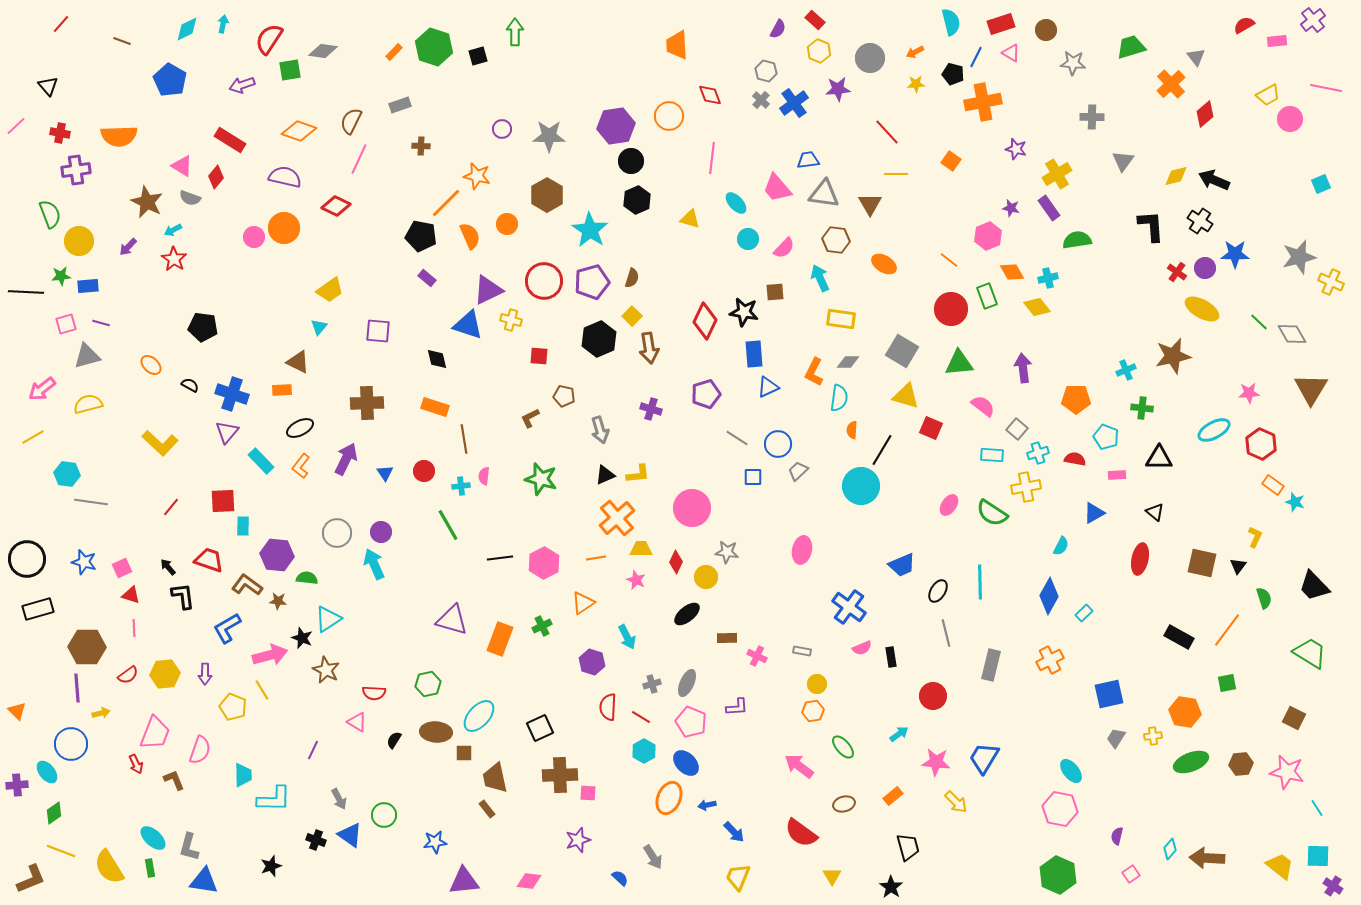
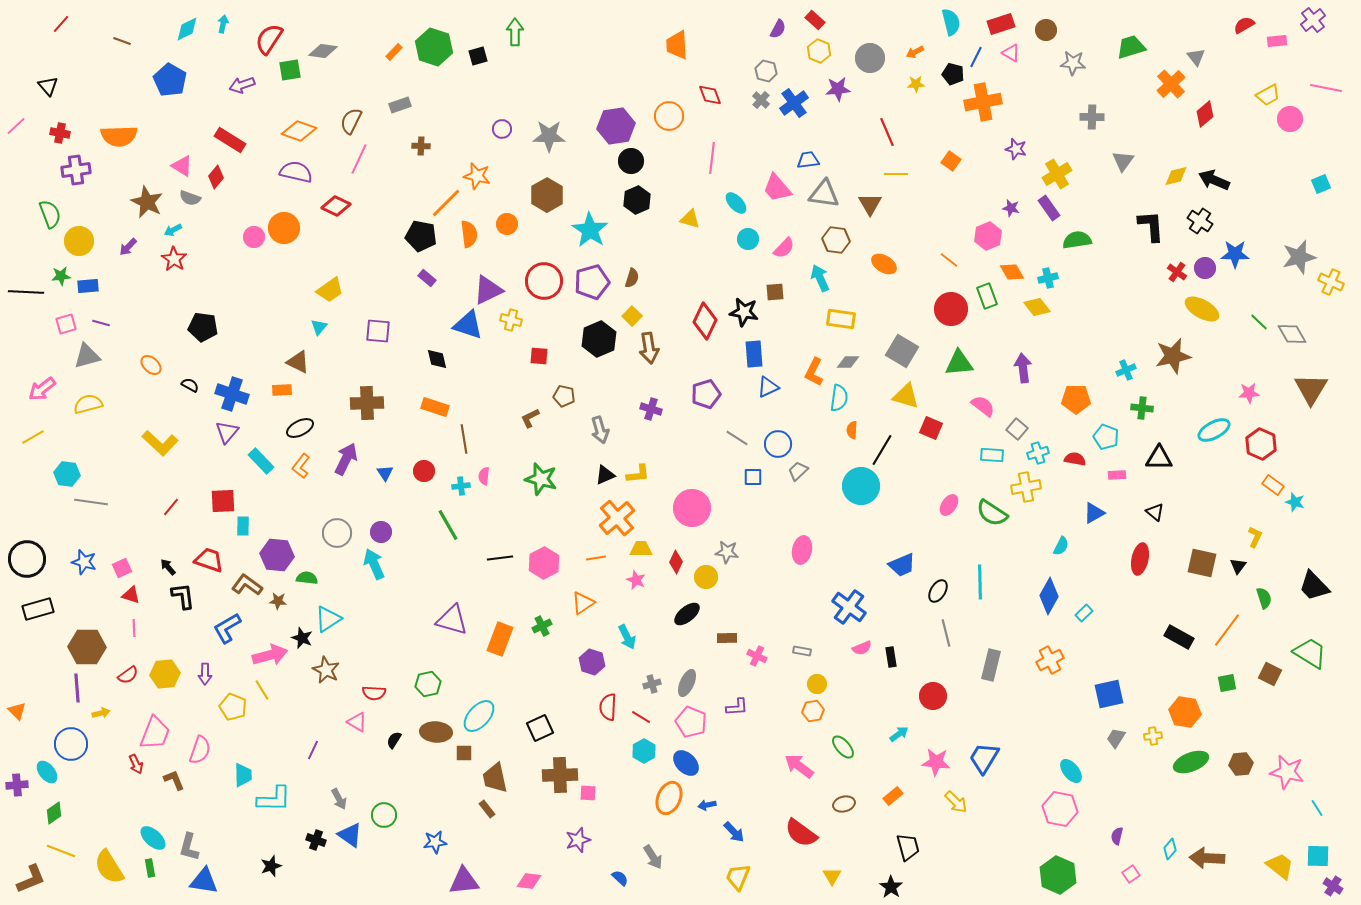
red line at (887, 132): rotated 20 degrees clockwise
purple semicircle at (285, 177): moved 11 px right, 5 px up
orange semicircle at (470, 236): moved 1 px left, 2 px up; rotated 16 degrees clockwise
brown square at (1294, 718): moved 24 px left, 44 px up
